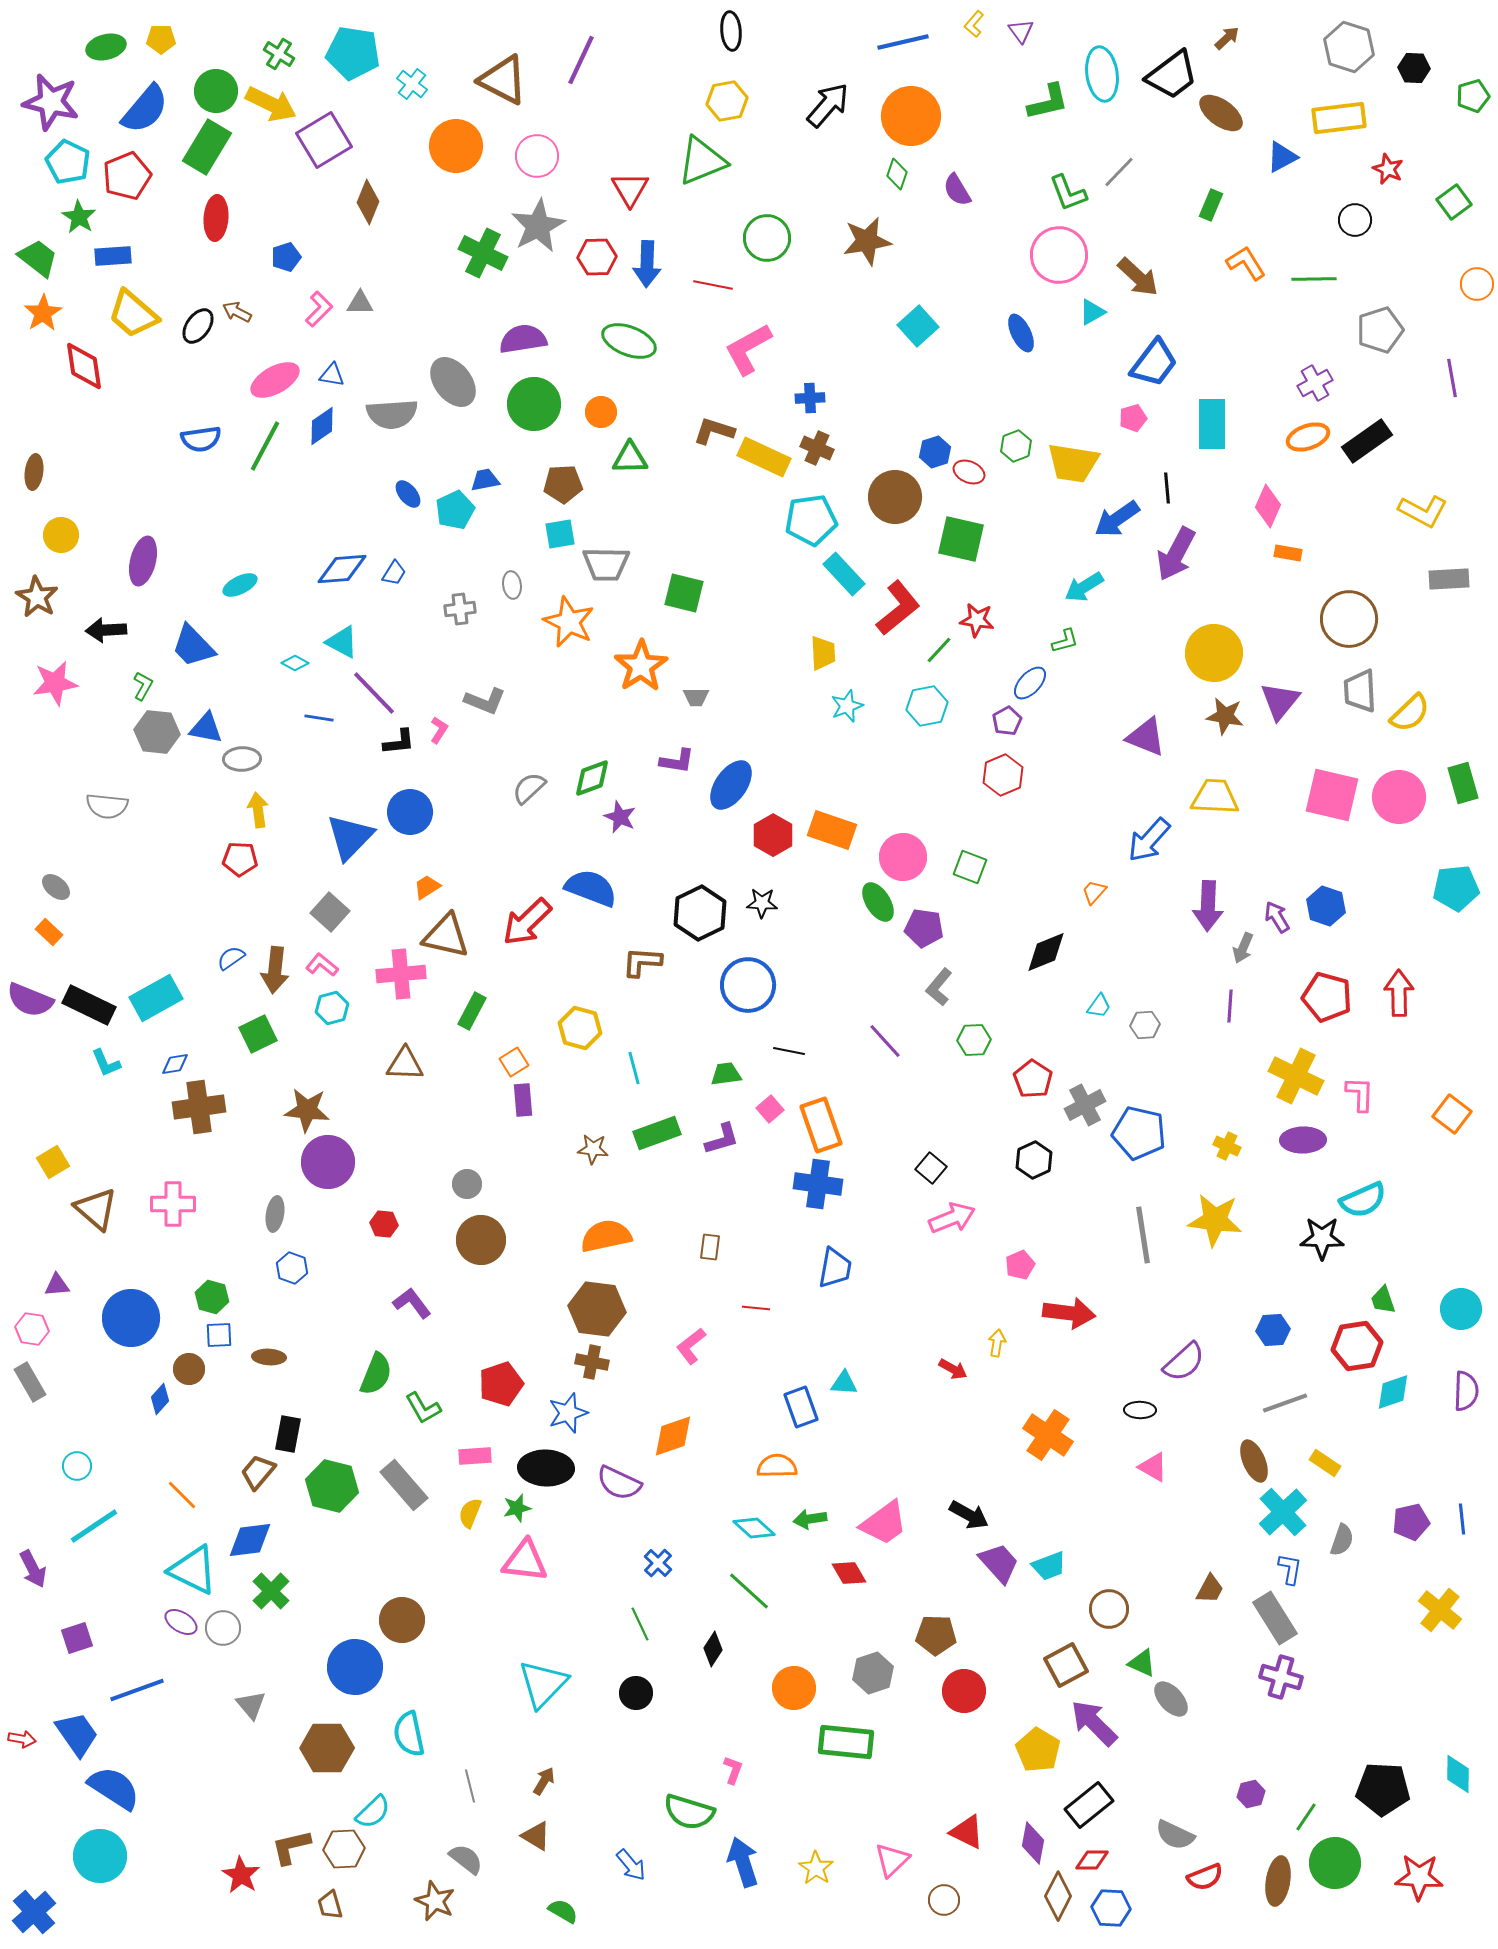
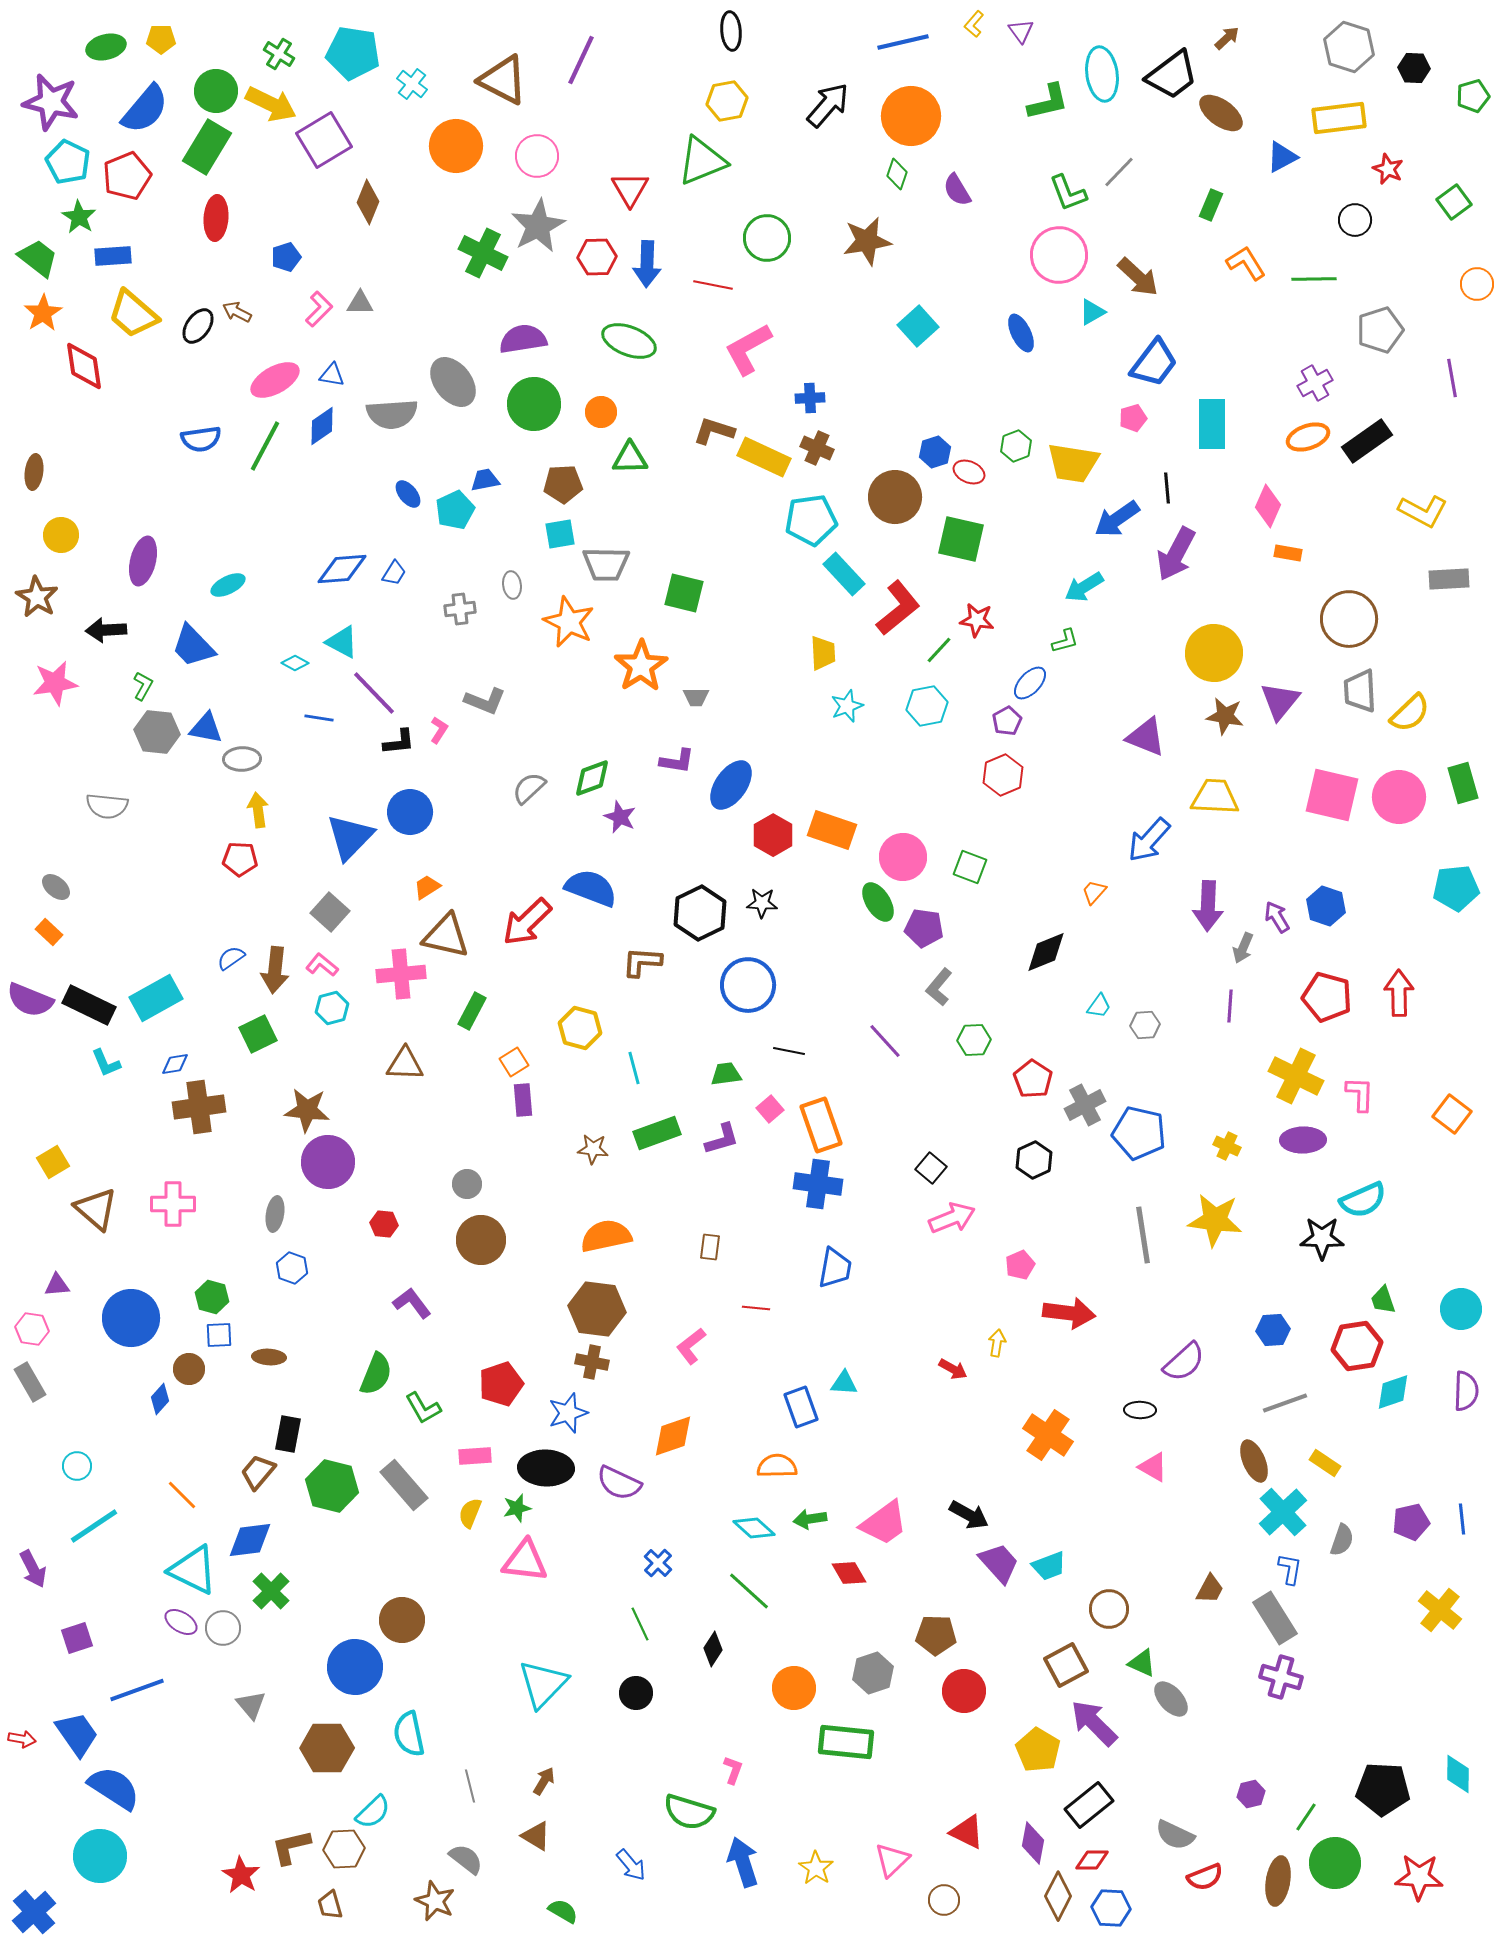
cyan ellipse at (240, 585): moved 12 px left
